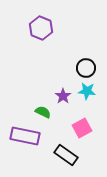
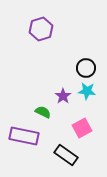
purple hexagon: moved 1 px down; rotated 20 degrees clockwise
purple rectangle: moved 1 px left
